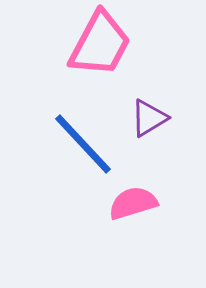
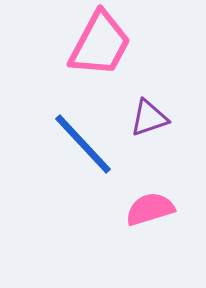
purple triangle: rotated 12 degrees clockwise
pink semicircle: moved 17 px right, 6 px down
